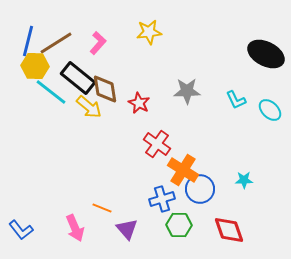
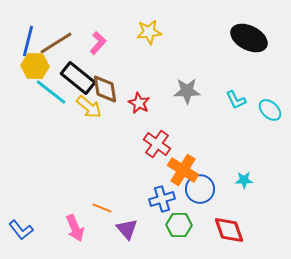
black ellipse: moved 17 px left, 16 px up
